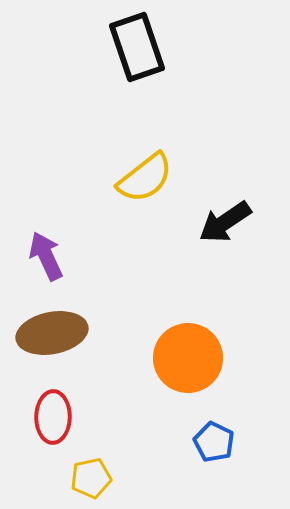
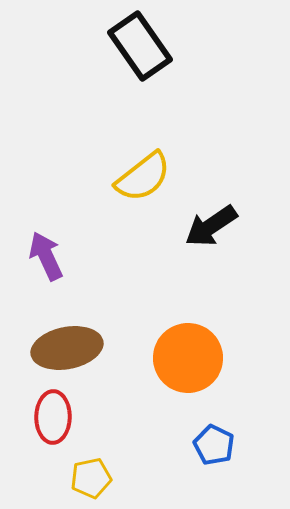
black rectangle: moved 3 px right, 1 px up; rotated 16 degrees counterclockwise
yellow semicircle: moved 2 px left, 1 px up
black arrow: moved 14 px left, 4 px down
brown ellipse: moved 15 px right, 15 px down
blue pentagon: moved 3 px down
